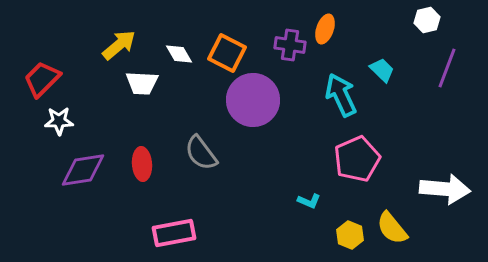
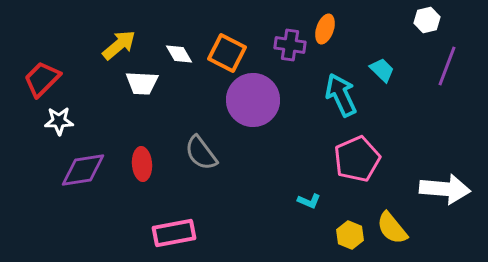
purple line: moved 2 px up
